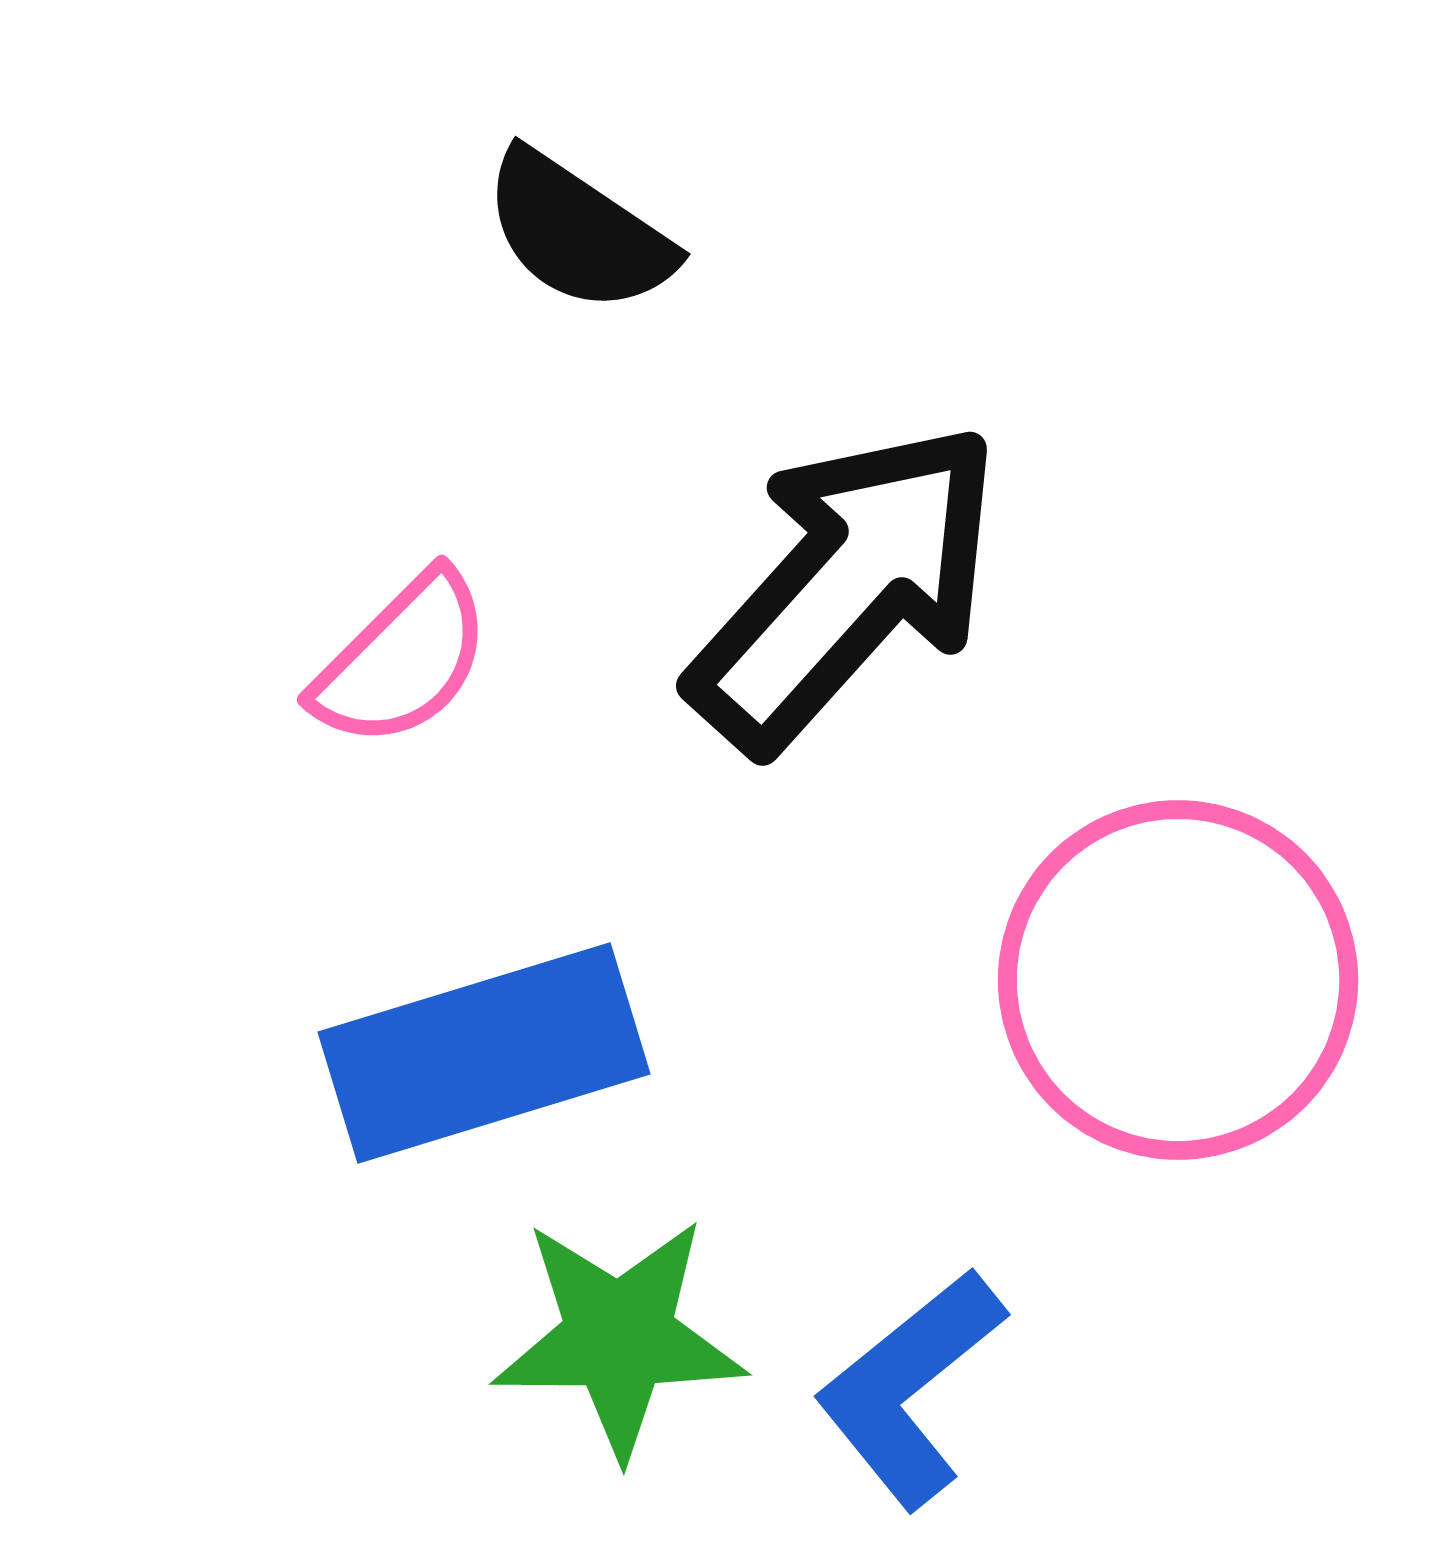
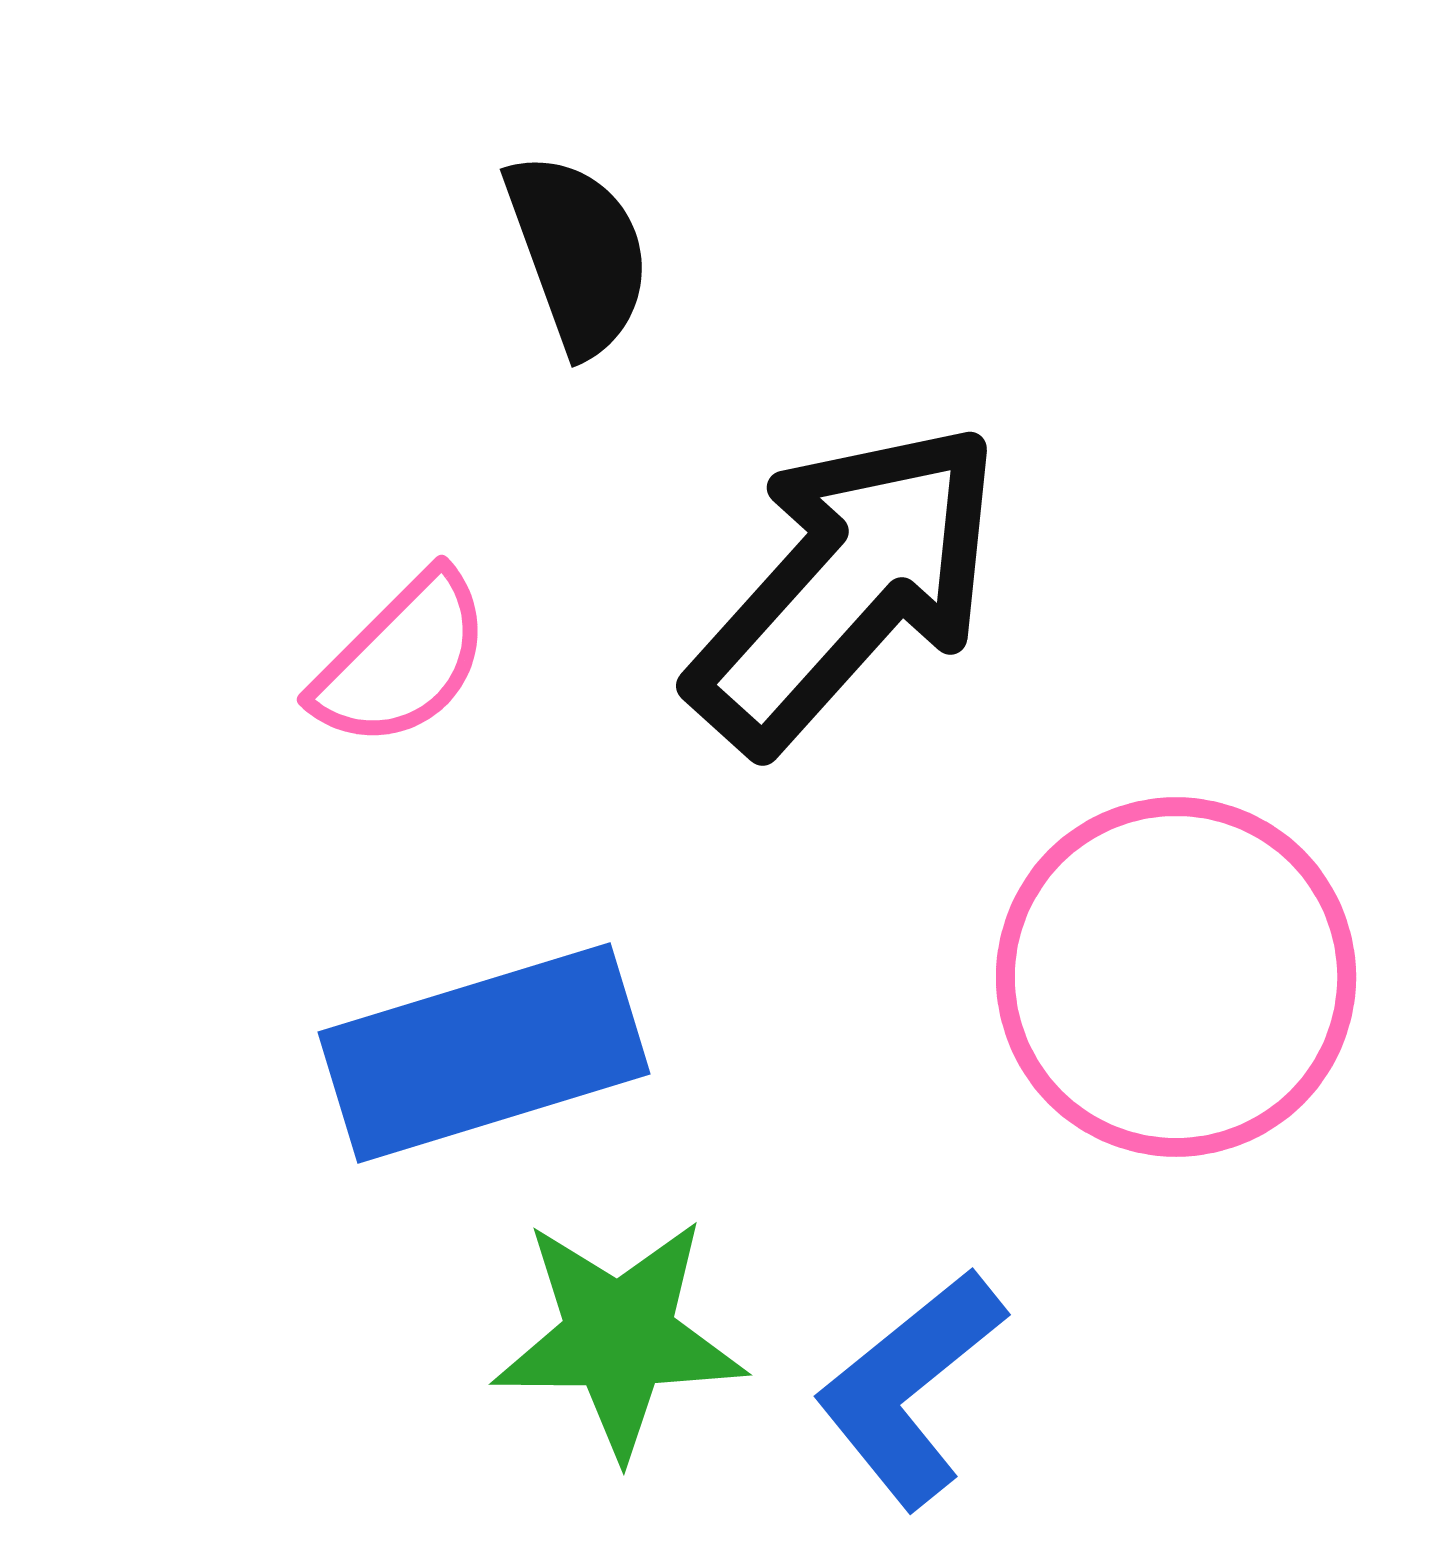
black semicircle: moved 21 px down; rotated 144 degrees counterclockwise
pink circle: moved 2 px left, 3 px up
